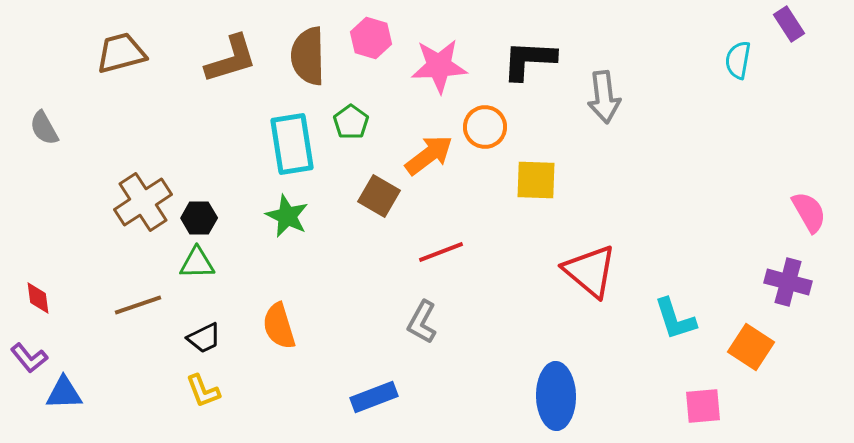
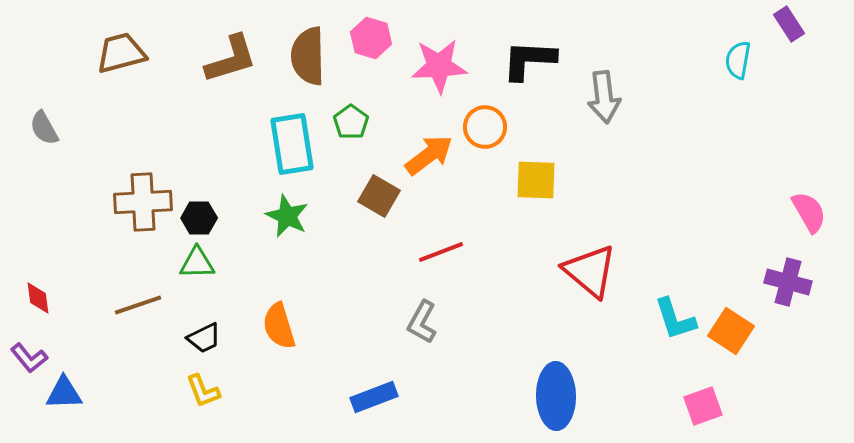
brown cross: rotated 30 degrees clockwise
orange square: moved 20 px left, 16 px up
pink square: rotated 15 degrees counterclockwise
